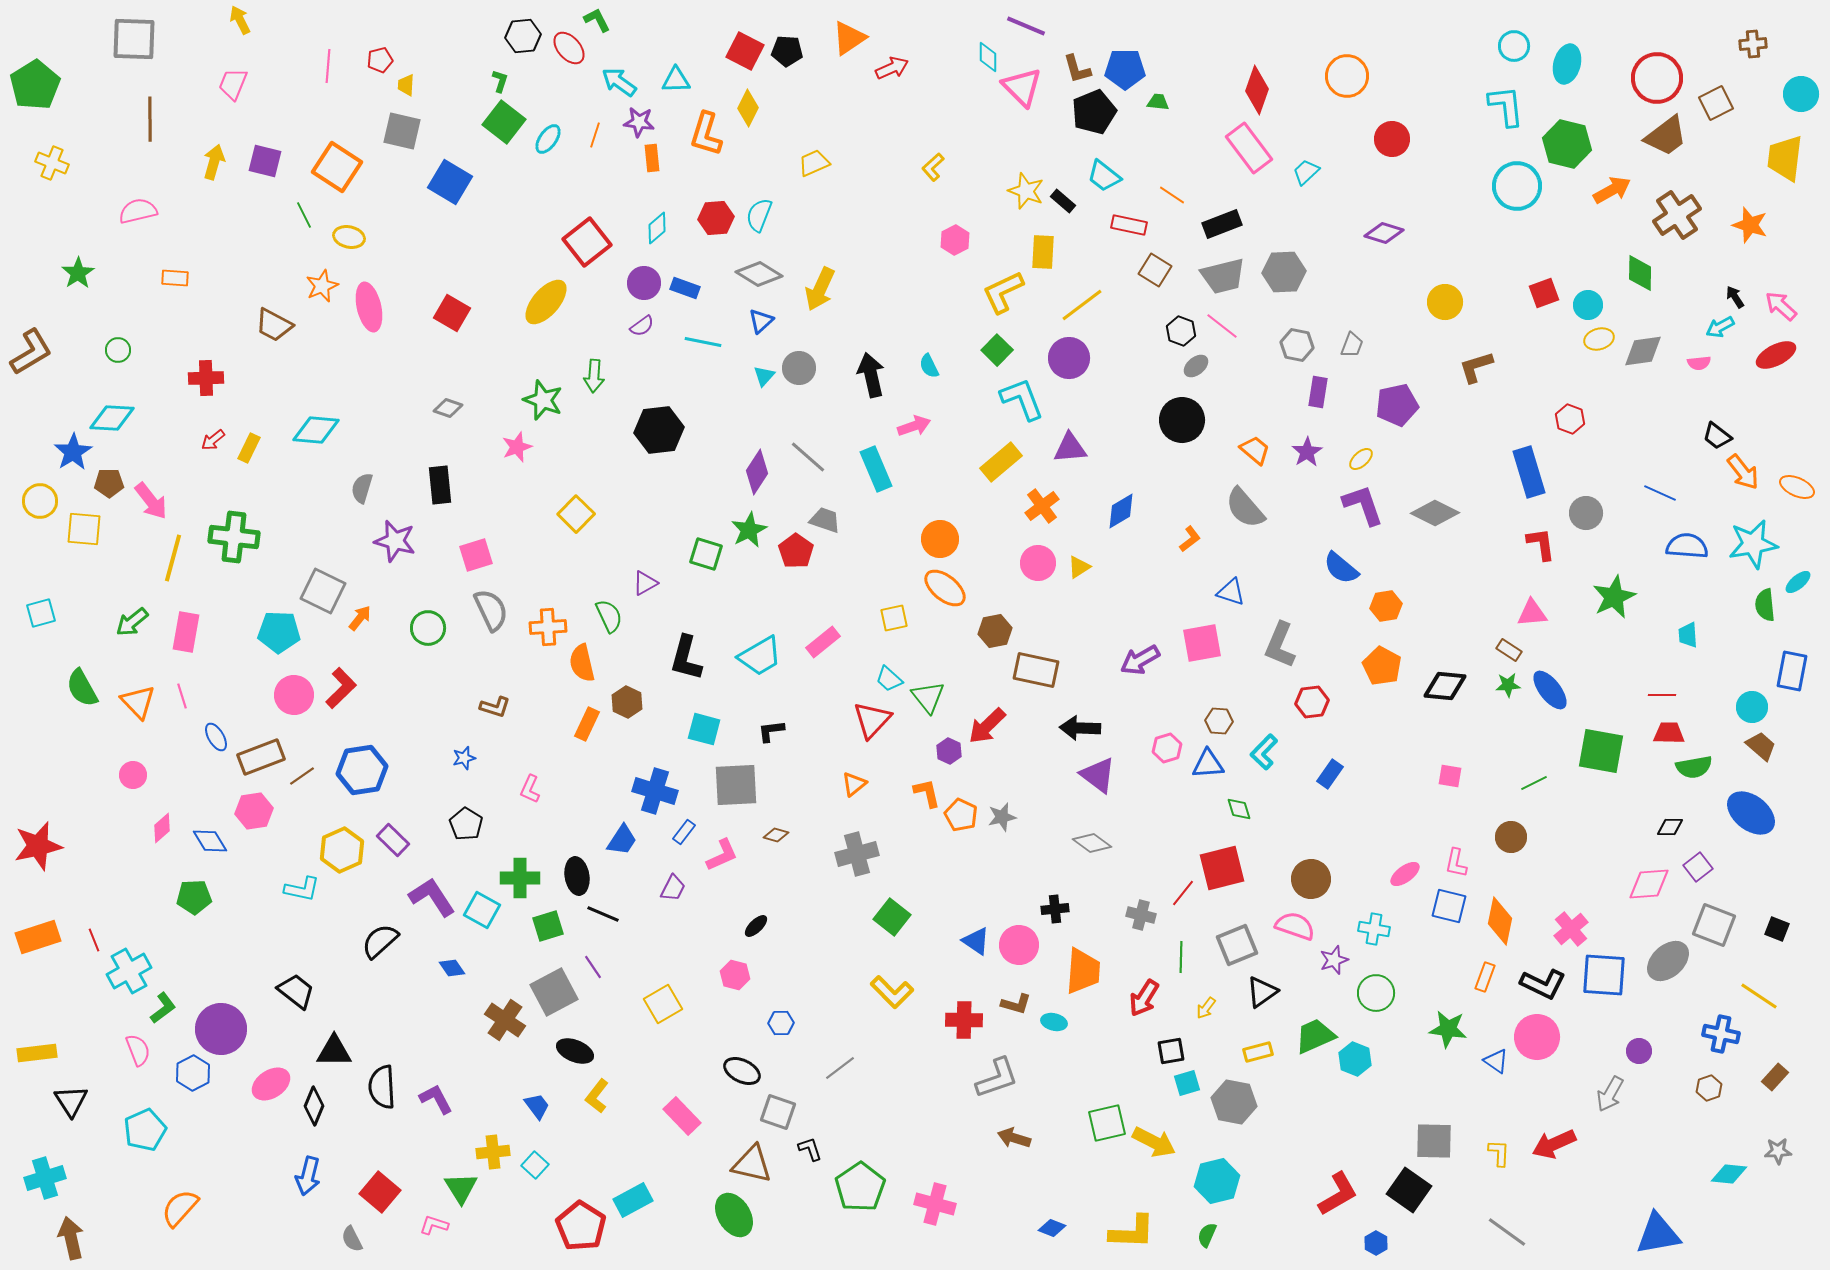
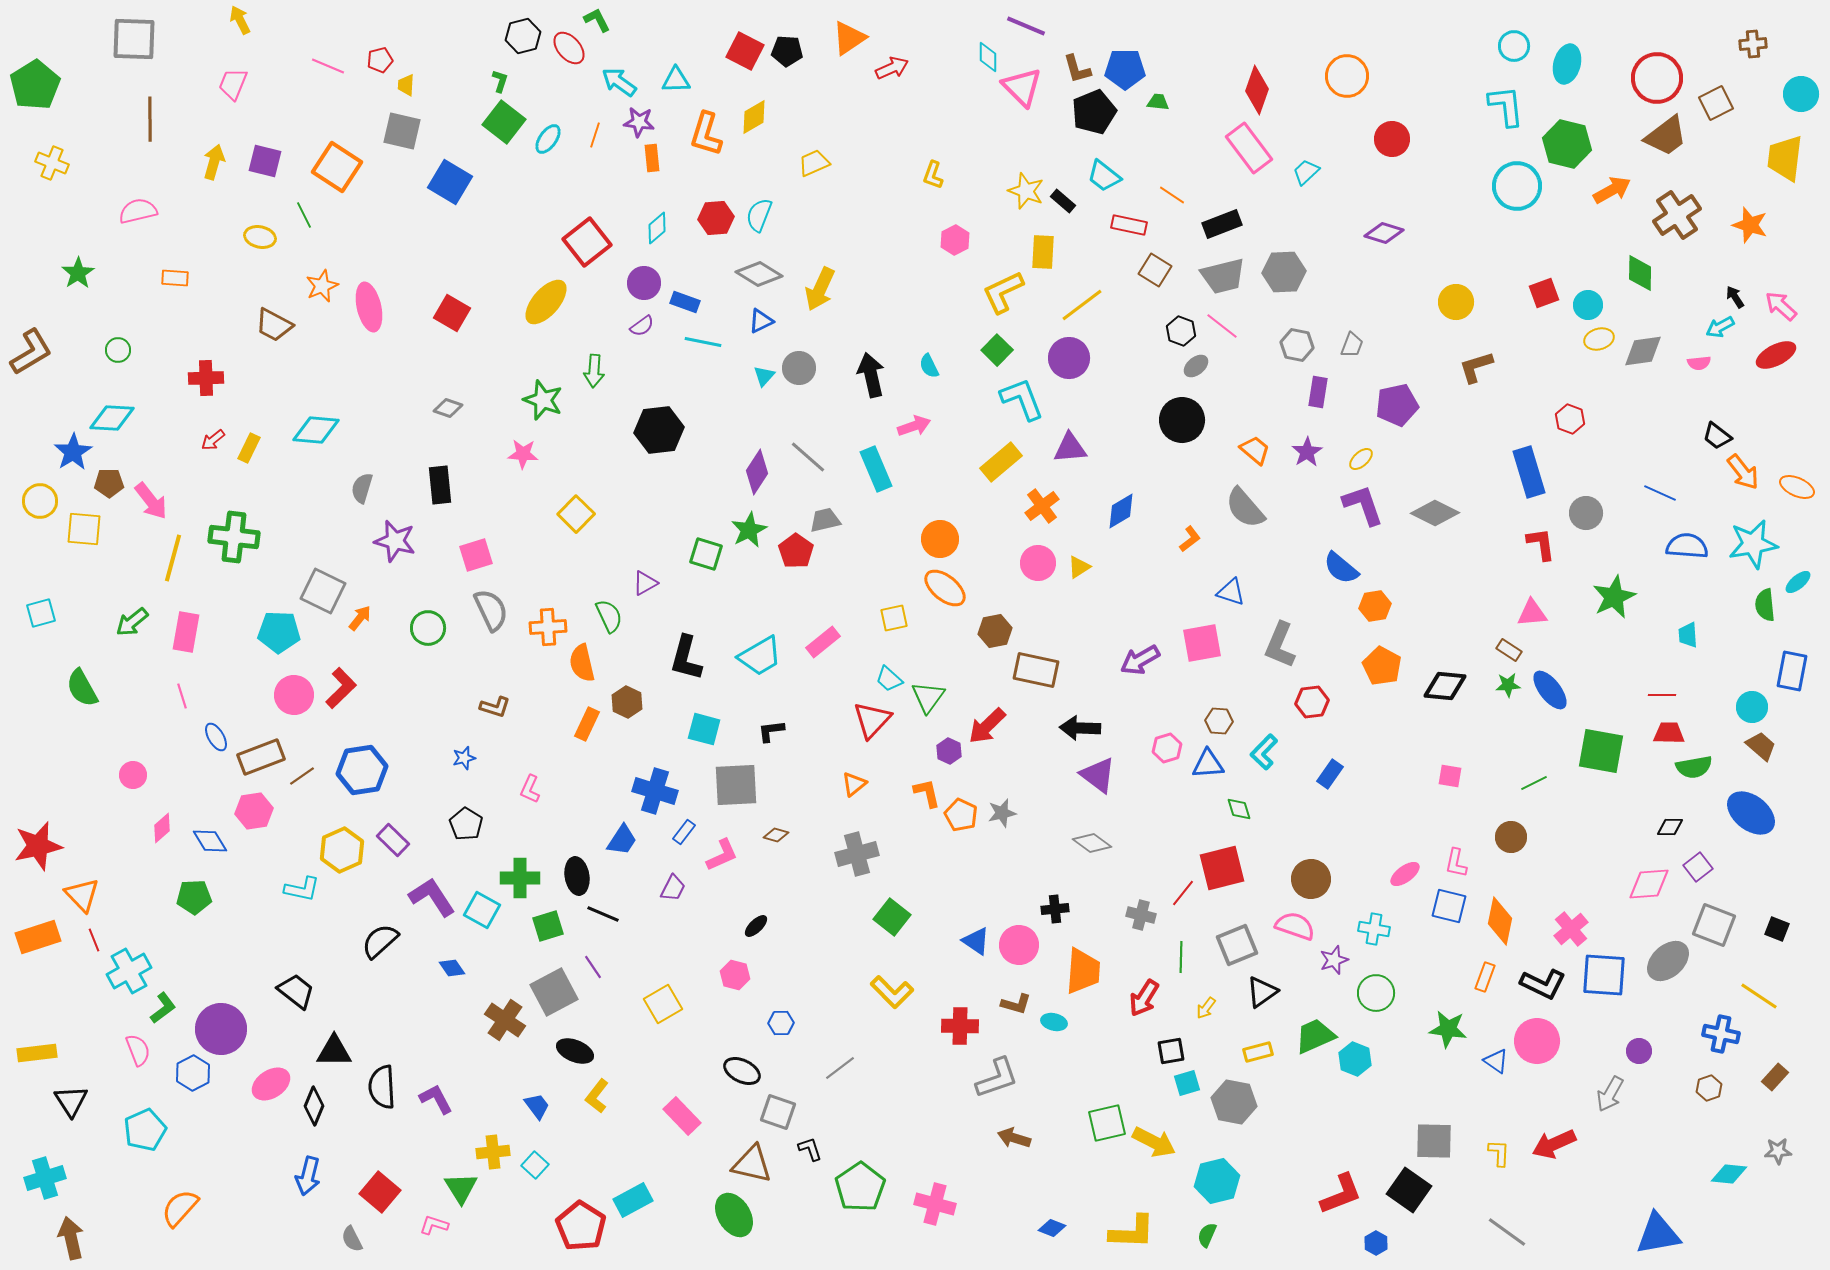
black hexagon at (523, 36): rotated 8 degrees counterclockwise
pink line at (328, 66): rotated 72 degrees counterclockwise
yellow diamond at (748, 108): moved 6 px right, 9 px down; rotated 33 degrees clockwise
yellow L-shape at (933, 167): moved 8 px down; rotated 28 degrees counterclockwise
yellow ellipse at (349, 237): moved 89 px left
blue rectangle at (685, 288): moved 14 px down
yellow circle at (1445, 302): moved 11 px right
blue triangle at (761, 321): rotated 16 degrees clockwise
green arrow at (594, 376): moved 5 px up
pink star at (517, 447): moved 6 px right, 7 px down; rotated 24 degrees clockwise
gray trapezoid at (825, 520): rotated 32 degrees counterclockwise
orange hexagon at (1386, 606): moved 11 px left
green triangle at (928, 697): rotated 15 degrees clockwise
orange triangle at (138, 702): moved 56 px left, 193 px down
gray star at (1002, 817): moved 4 px up
red cross at (964, 1020): moved 4 px left, 6 px down
pink circle at (1537, 1037): moved 4 px down
red L-shape at (1338, 1194): moved 3 px right; rotated 9 degrees clockwise
